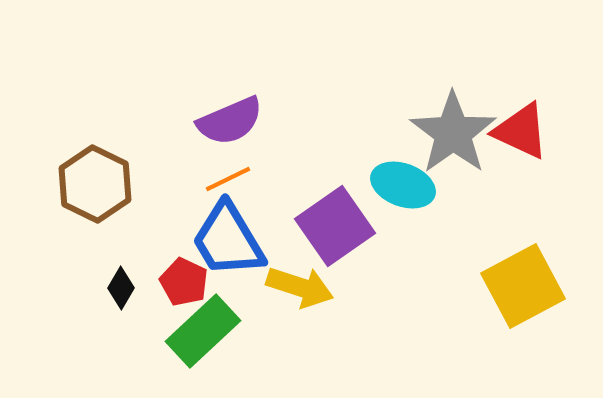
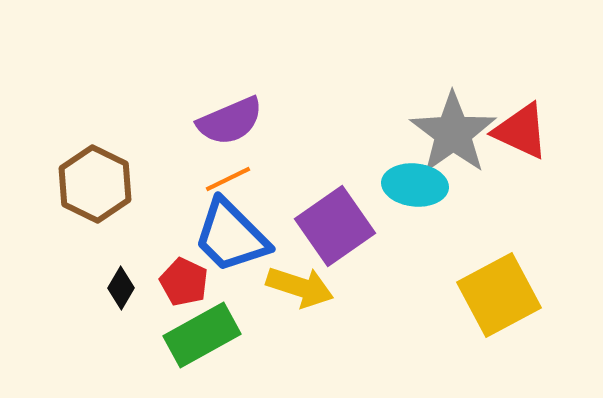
cyan ellipse: moved 12 px right; rotated 14 degrees counterclockwise
blue trapezoid: moved 3 px right, 4 px up; rotated 14 degrees counterclockwise
yellow square: moved 24 px left, 9 px down
green rectangle: moved 1 px left, 4 px down; rotated 14 degrees clockwise
